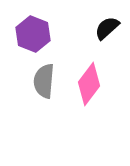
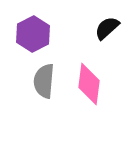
purple hexagon: rotated 12 degrees clockwise
pink diamond: rotated 30 degrees counterclockwise
